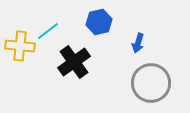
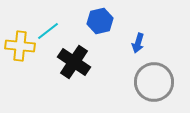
blue hexagon: moved 1 px right, 1 px up
black cross: rotated 20 degrees counterclockwise
gray circle: moved 3 px right, 1 px up
